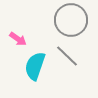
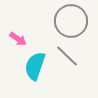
gray circle: moved 1 px down
